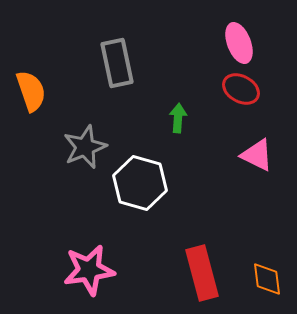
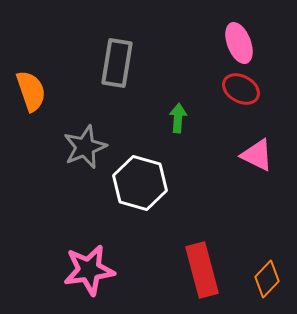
gray rectangle: rotated 21 degrees clockwise
red rectangle: moved 3 px up
orange diamond: rotated 51 degrees clockwise
